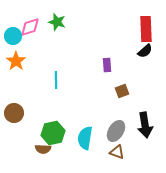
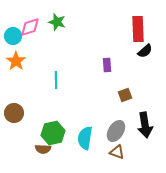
red rectangle: moved 8 px left
brown square: moved 3 px right, 4 px down
